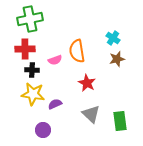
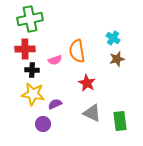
gray triangle: moved 1 px right, 1 px up; rotated 18 degrees counterclockwise
purple circle: moved 6 px up
